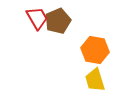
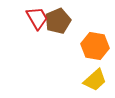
orange hexagon: moved 4 px up
yellow trapezoid: rotated 115 degrees counterclockwise
